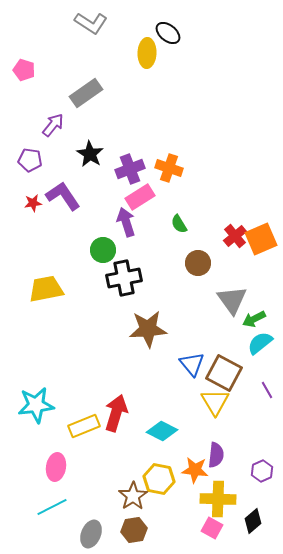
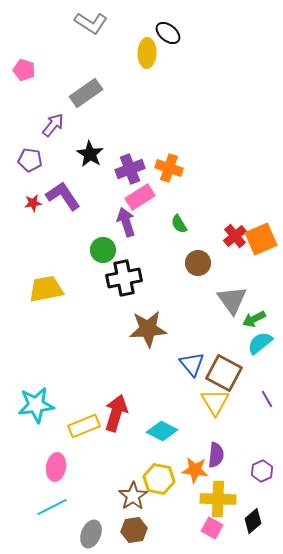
purple line at (267, 390): moved 9 px down
